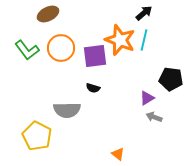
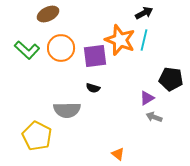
black arrow: rotated 12 degrees clockwise
green L-shape: rotated 10 degrees counterclockwise
